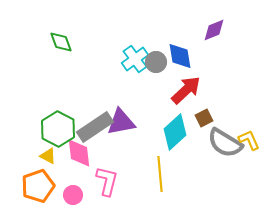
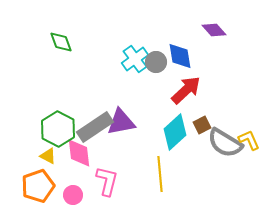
purple diamond: rotated 70 degrees clockwise
brown square: moved 2 px left, 7 px down
